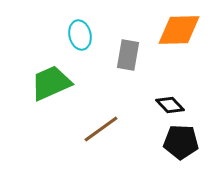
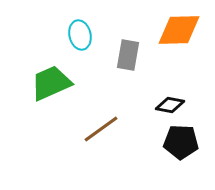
black diamond: rotated 36 degrees counterclockwise
